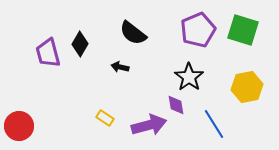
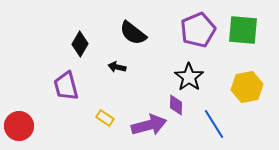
green square: rotated 12 degrees counterclockwise
purple trapezoid: moved 18 px right, 33 px down
black arrow: moved 3 px left
purple diamond: rotated 10 degrees clockwise
